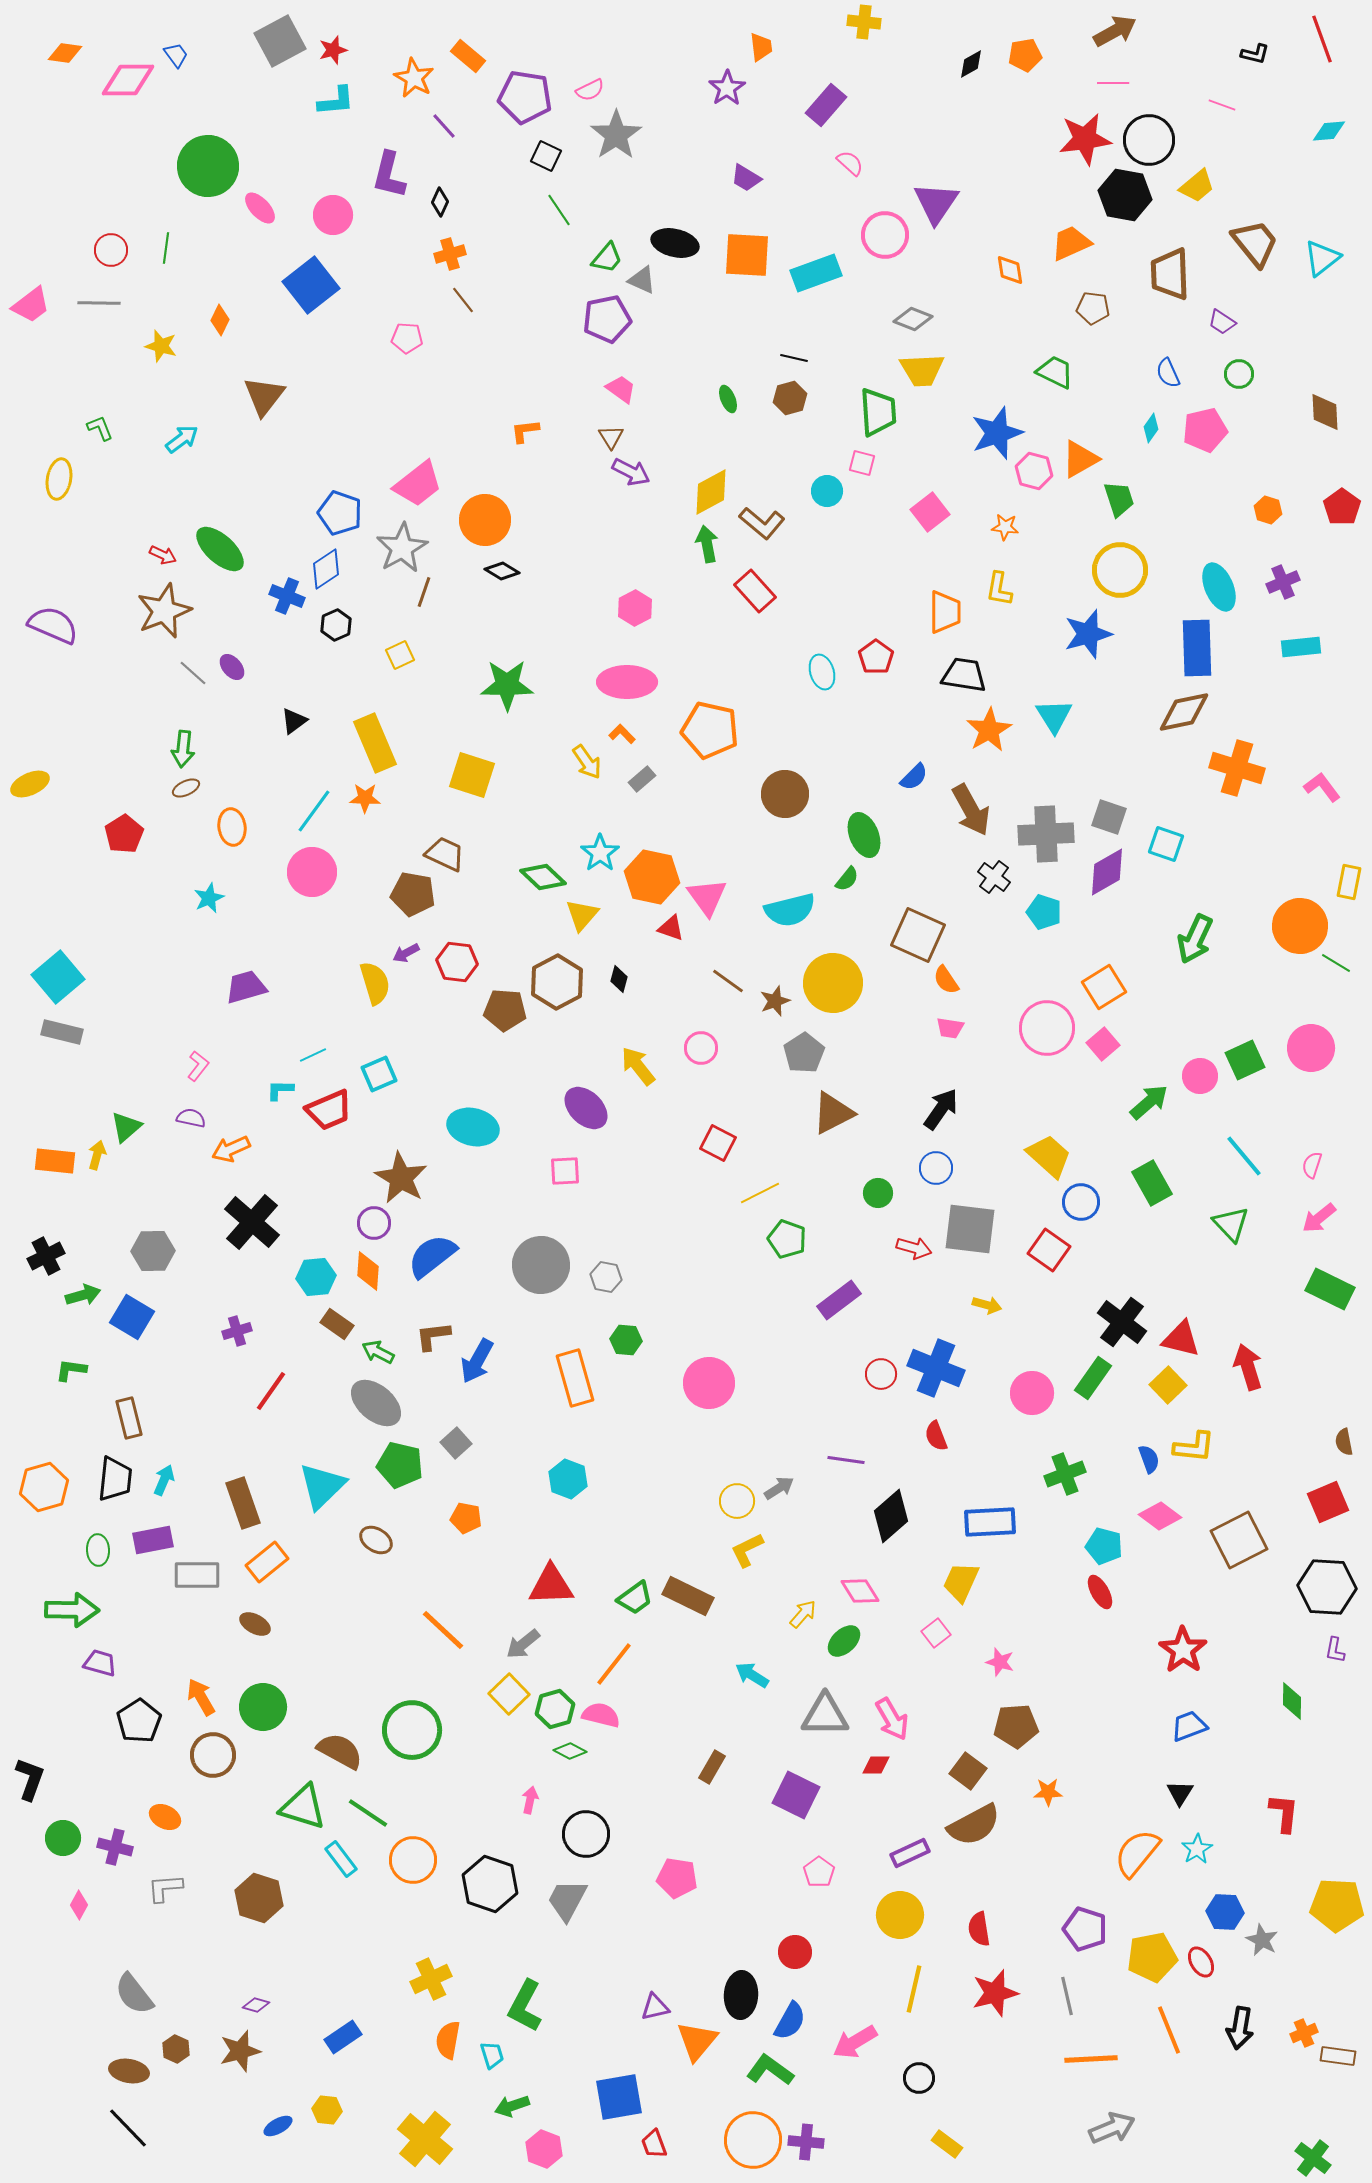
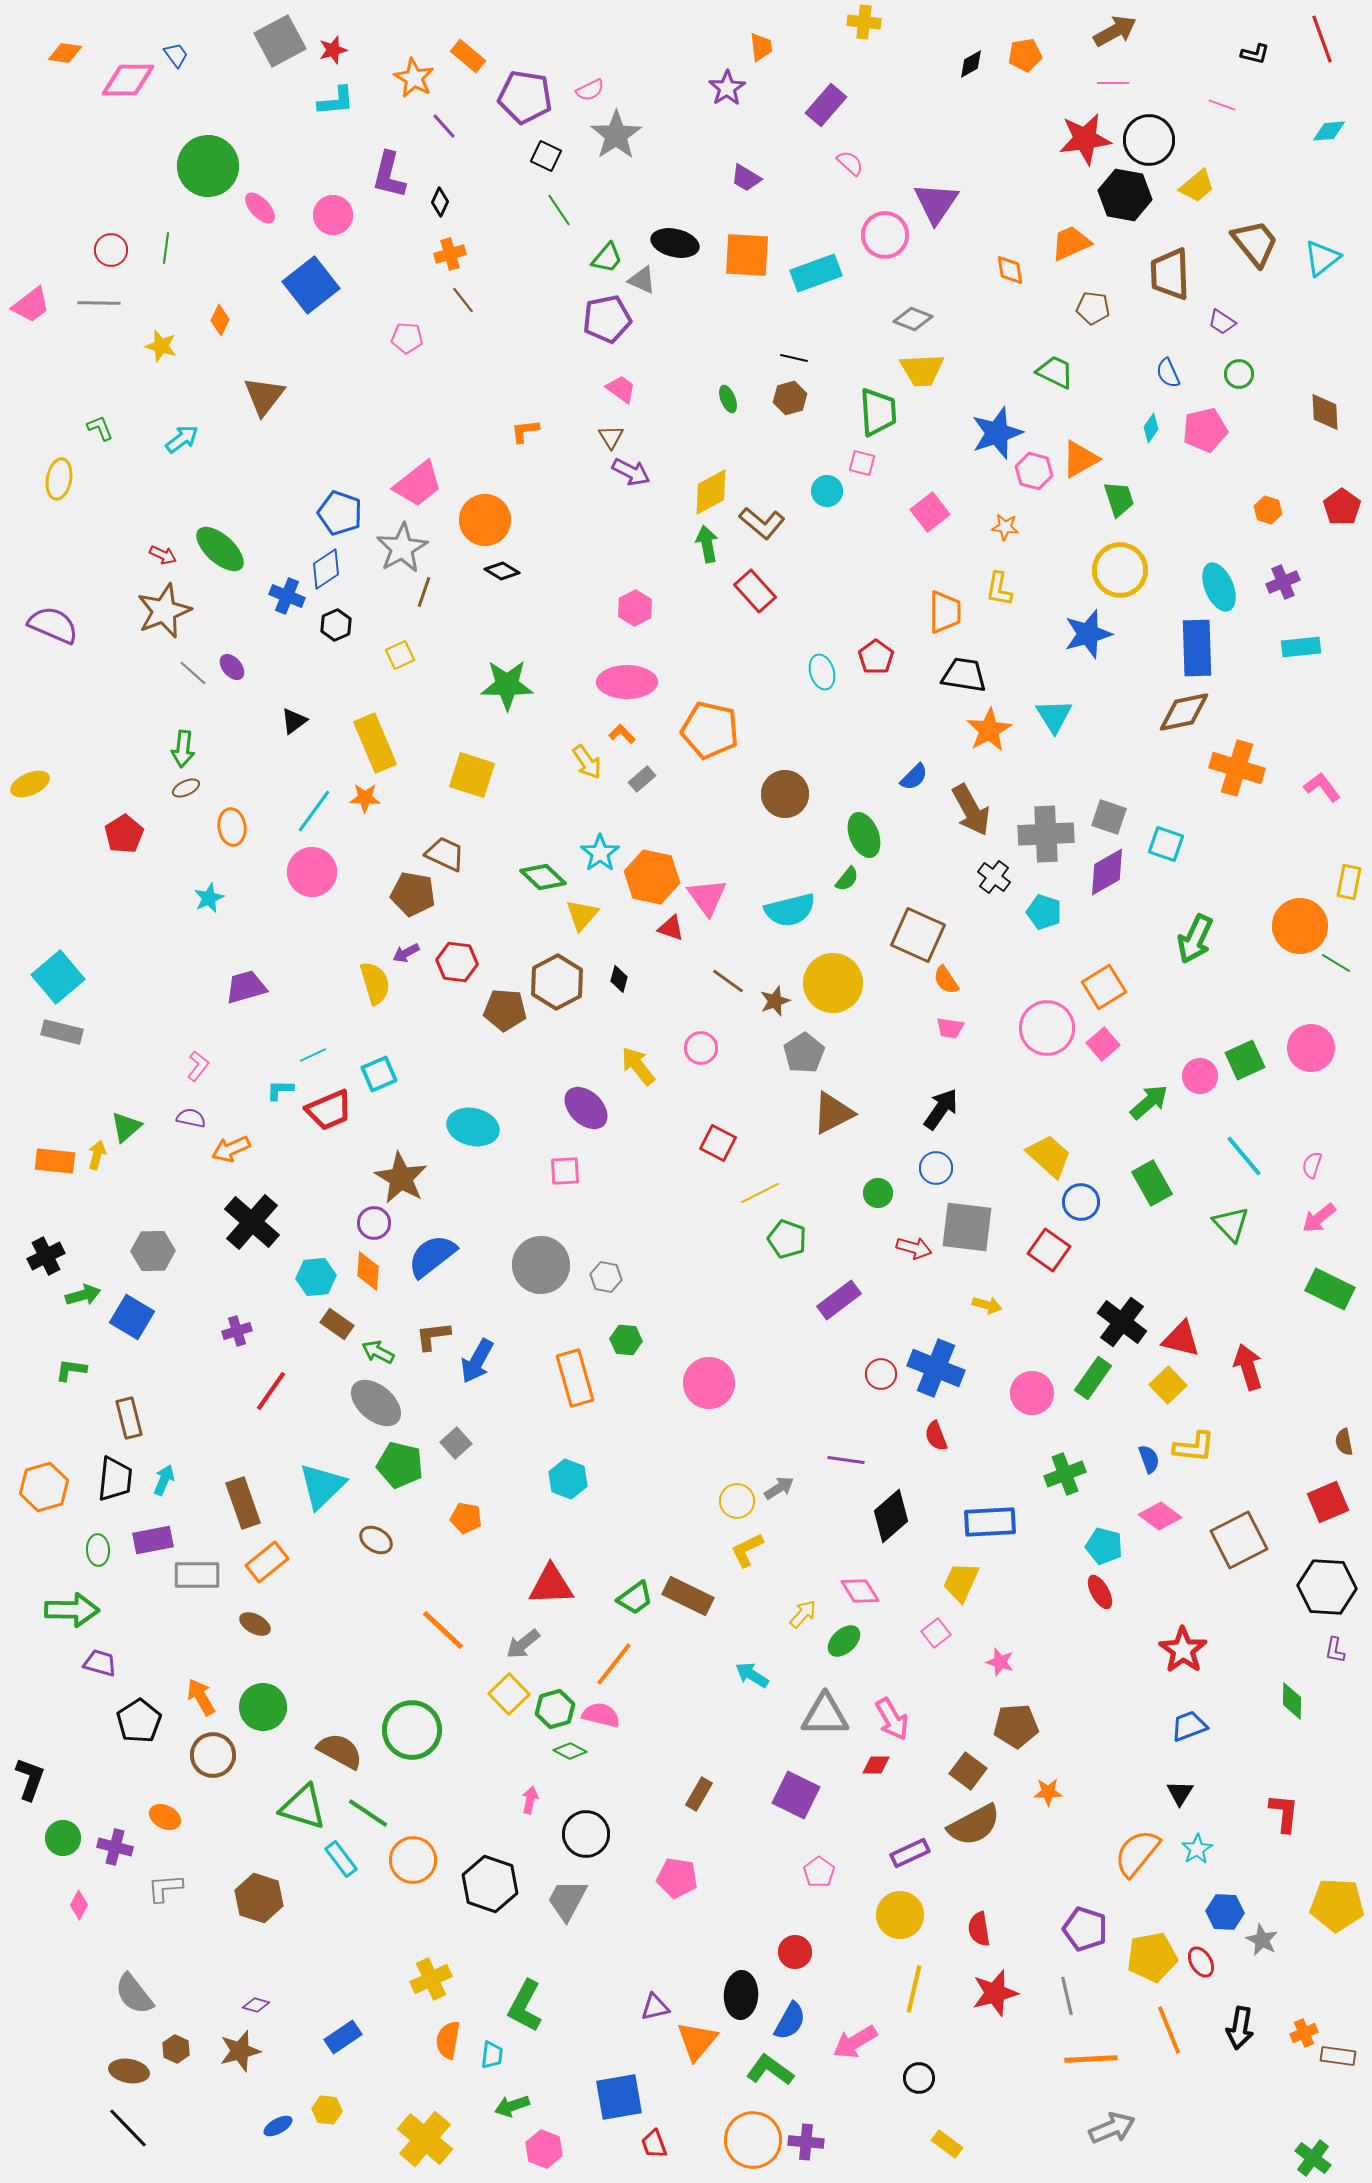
gray square at (970, 1229): moved 3 px left, 2 px up
brown rectangle at (712, 1767): moved 13 px left, 27 px down
cyan trapezoid at (492, 2055): rotated 24 degrees clockwise
